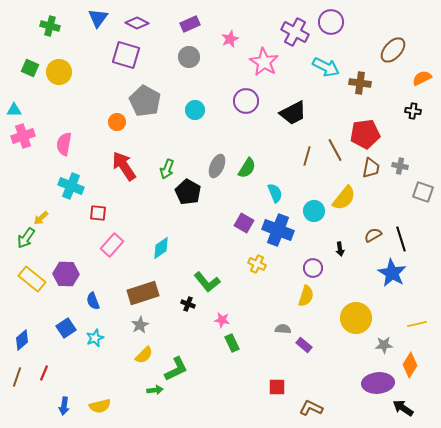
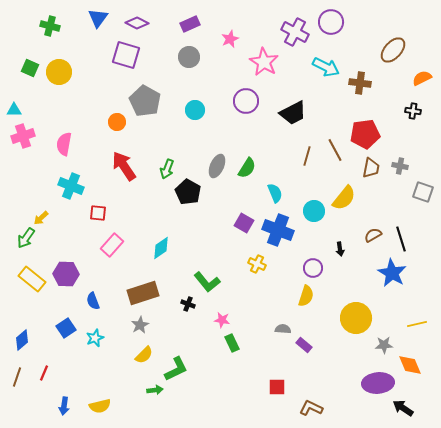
orange diamond at (410, 365): rotated 55 degrees counterclockwise
